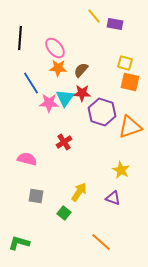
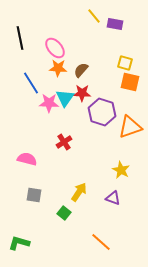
black line: rotated 15 degrees counterclockwise
gray square: moved 2 px left, 1 px up
